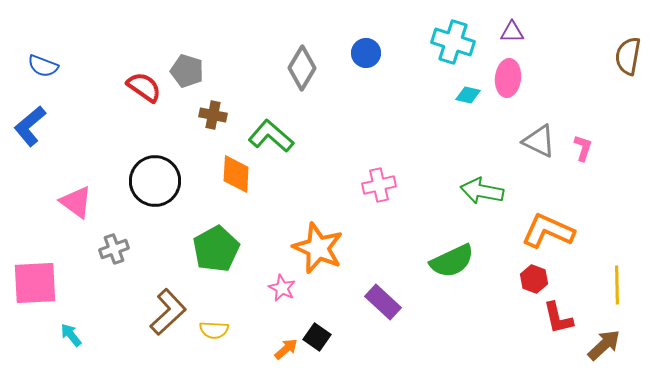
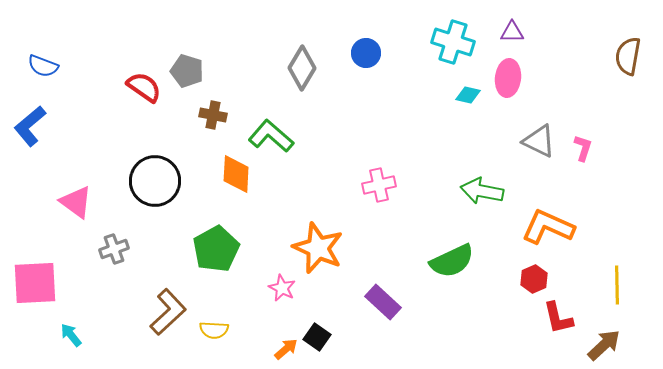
orange L-shape: moved 4 px up
red hexagon: rotated 16 degrees clockwise
